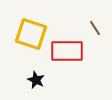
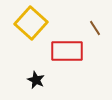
yellow square: moved 11 px up; rotated 24 degrees clockwise
